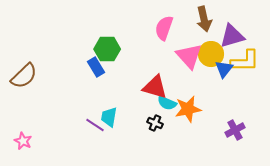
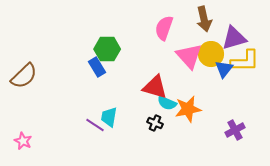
purple triangle: moved 2 px right, 2 px down
blue rectangle: moved 1 px right
